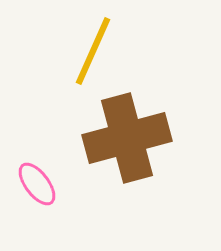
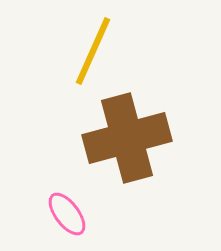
pink ellipse: moved 30 px right, 30 px down
